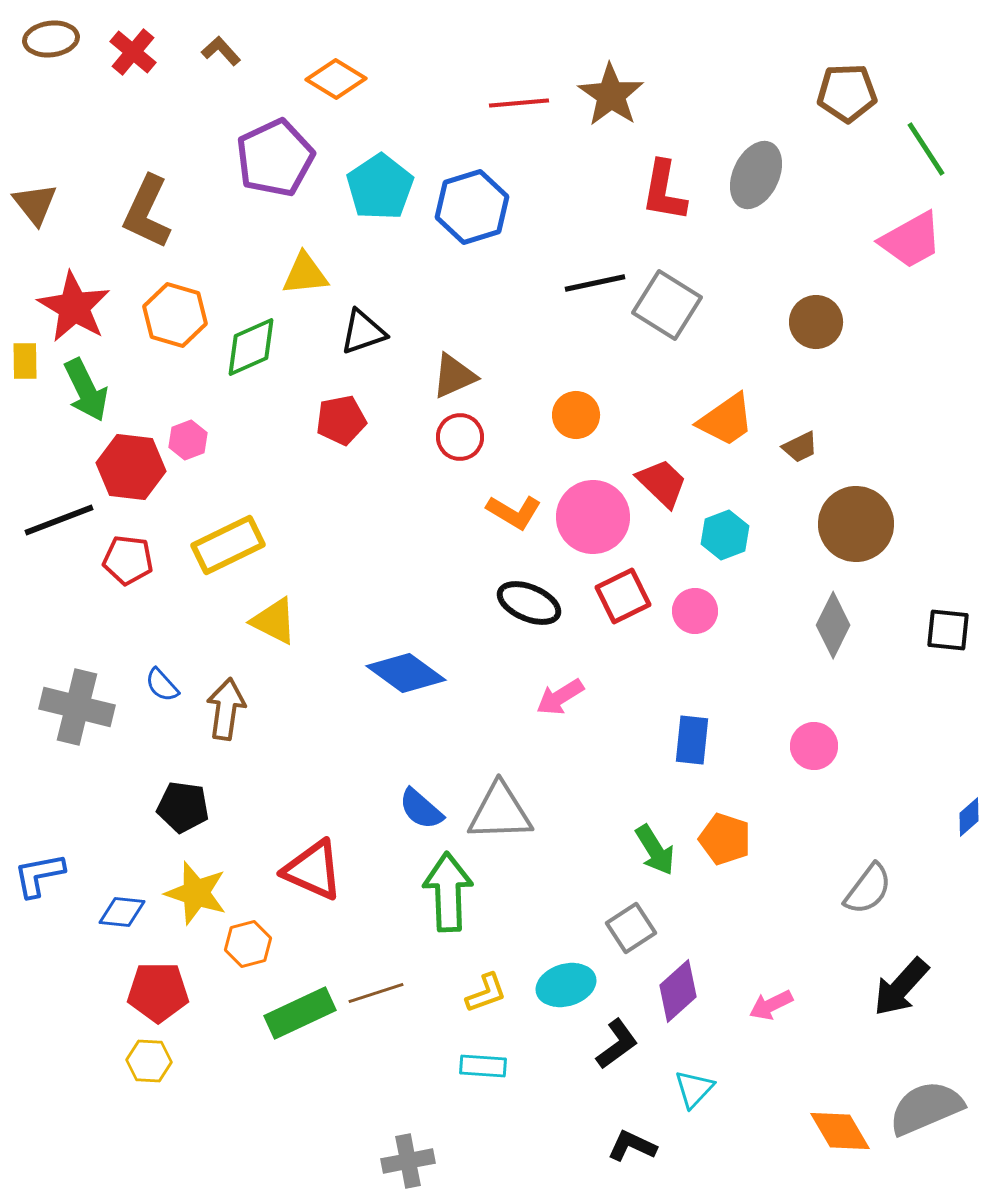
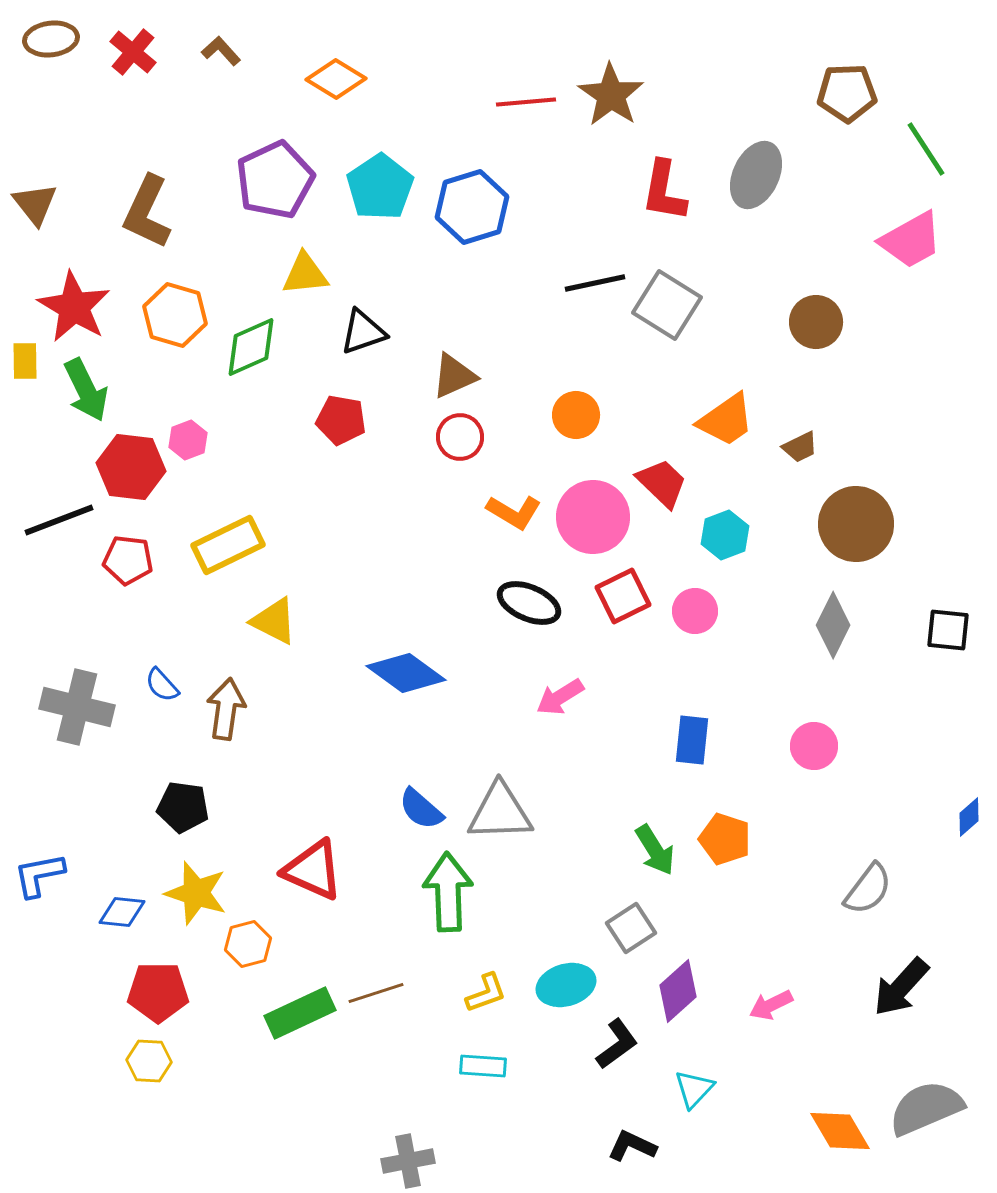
red line at (519, 103): moved 7 px right, 1 px up
purple pentagon at (275, 158): moved 22 px down
red pentagon at (341, 420): rotated 21 degrees clockwise
